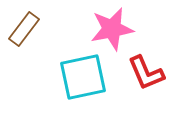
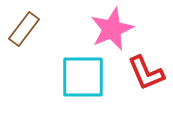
pink star: rotated 12 degrees counterclockwise
cyan square: rotated 12 degrees clockwise
